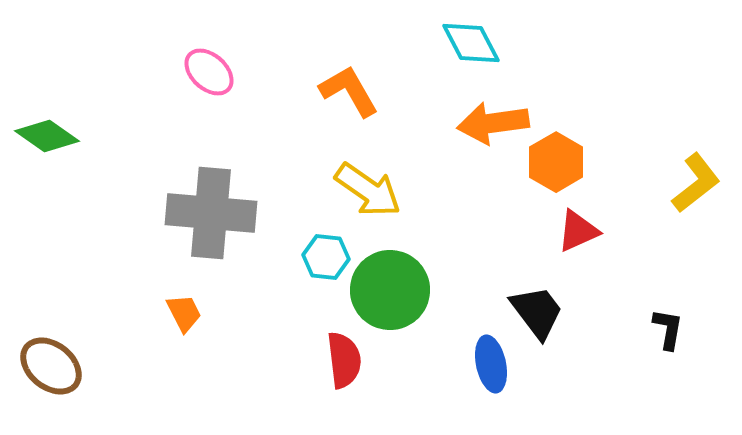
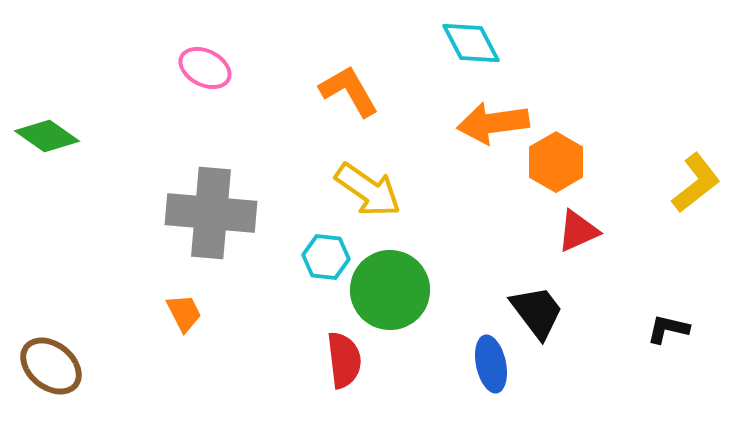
pink ellipse: moved 4 px left, 4 px up; rotated 15 degrees counterclockwise
black L-shape: rotated 87 degrees counterclockwise
